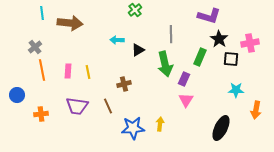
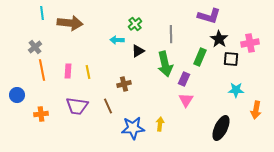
green cross: moved 14 px down
black triangle: moved 1 px down
